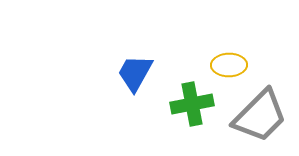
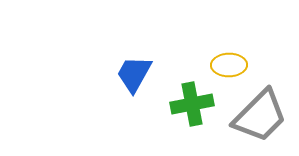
blue trapezoid: moved 1 px left, 1 px down
